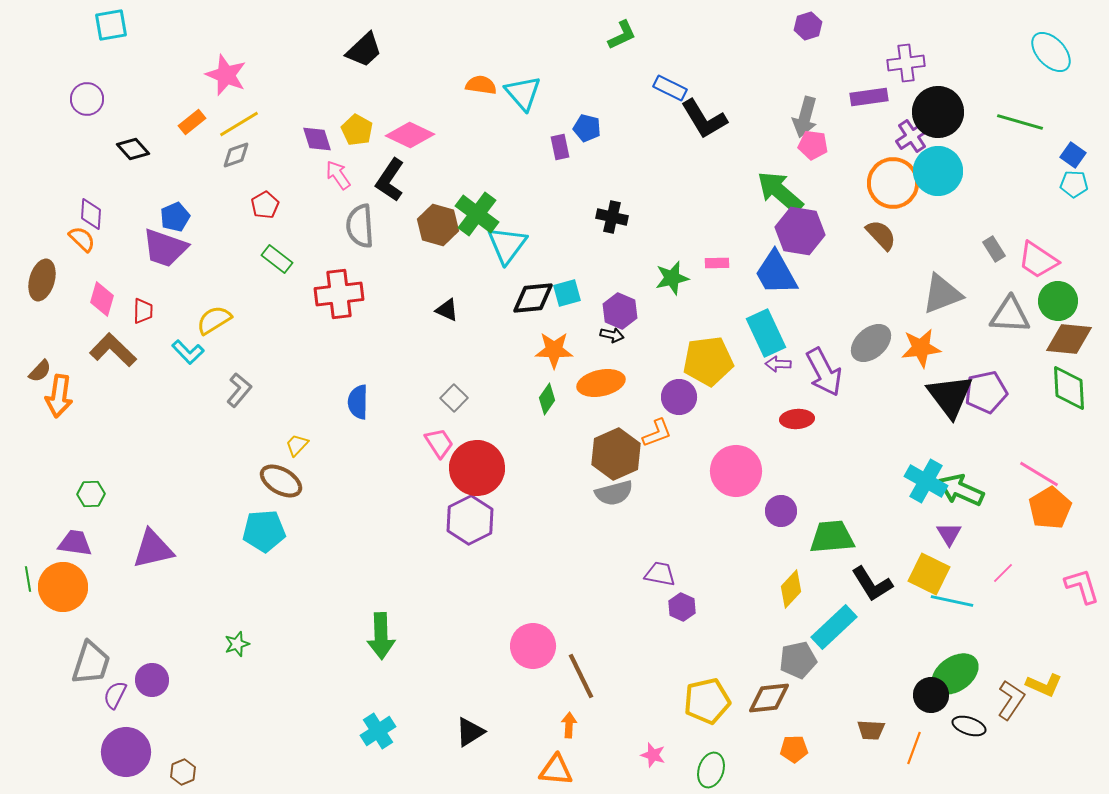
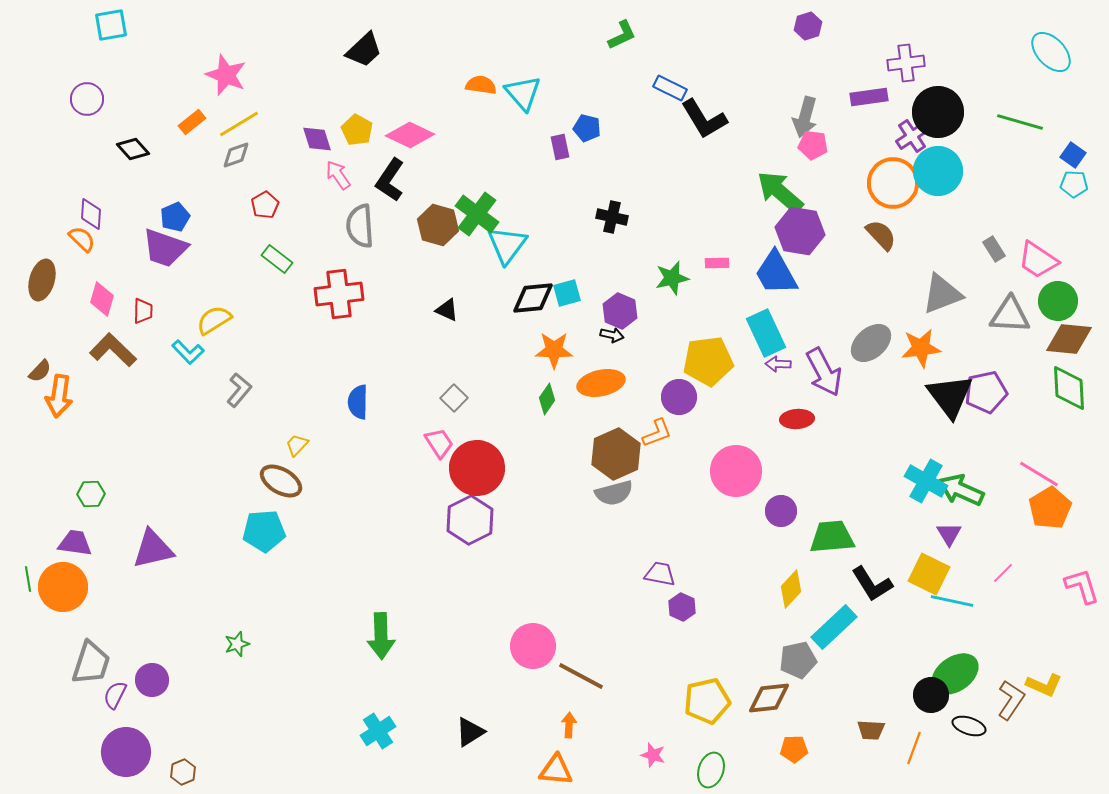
brown line at (581, 676): rotated 36 degrees counterclockwise
